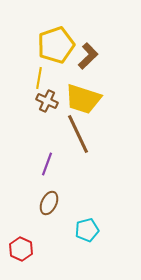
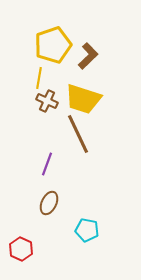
yellow pentagon: moved 3 px left
cyan pentagon: rotated 25 degrees clockwise
